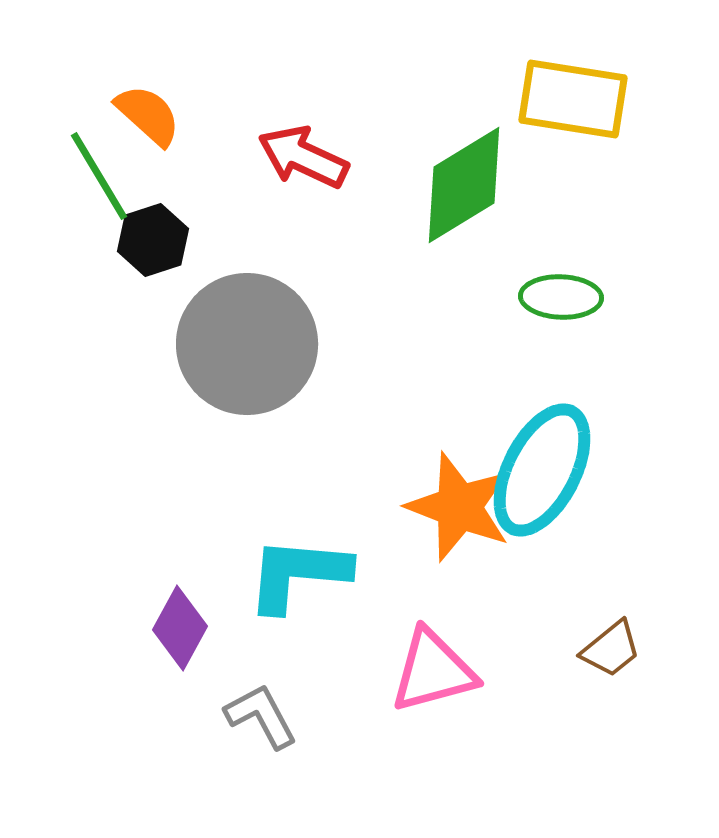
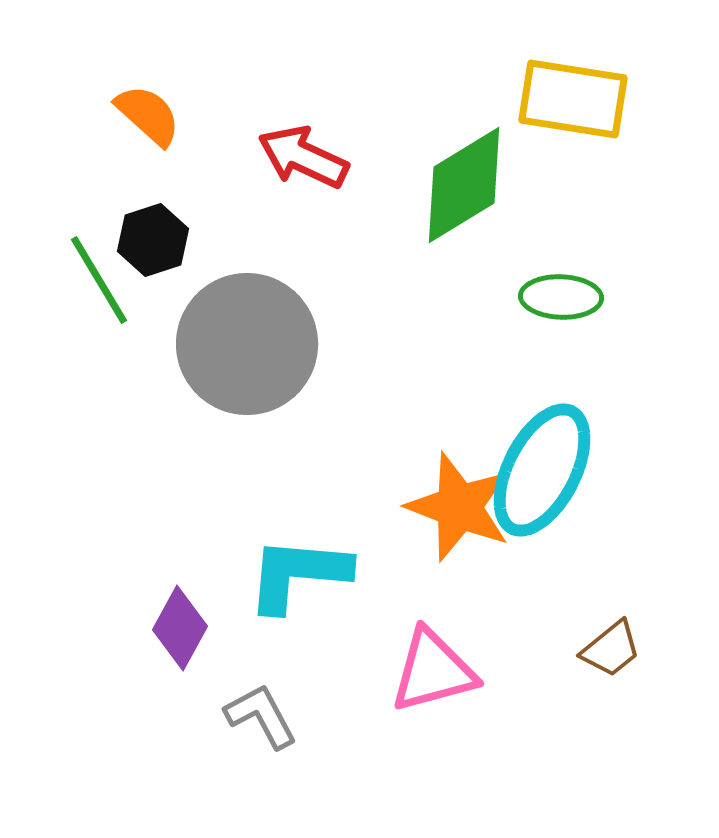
green line: moved 104 px down
